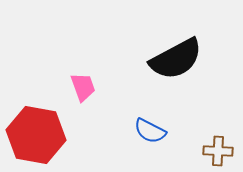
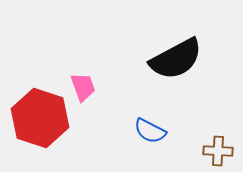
red hexagon: moved 4 px right, 17 px up; rotated 8 degrees clockwise
